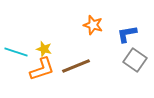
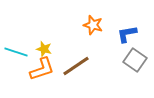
brown line: rotated 12 degrees counterclockwise
